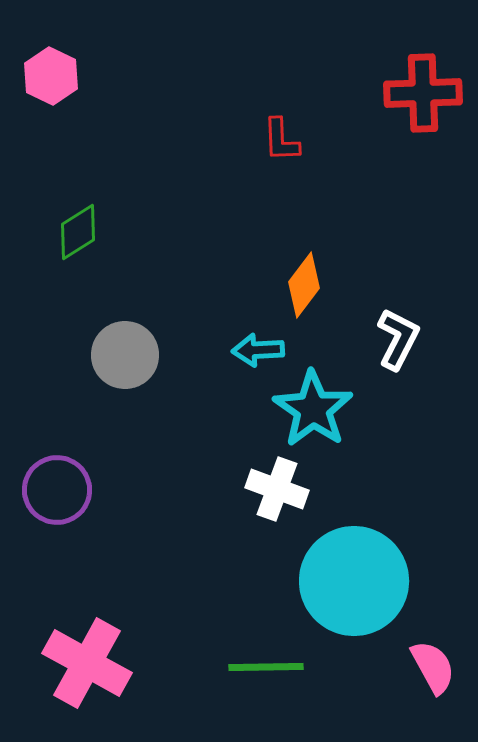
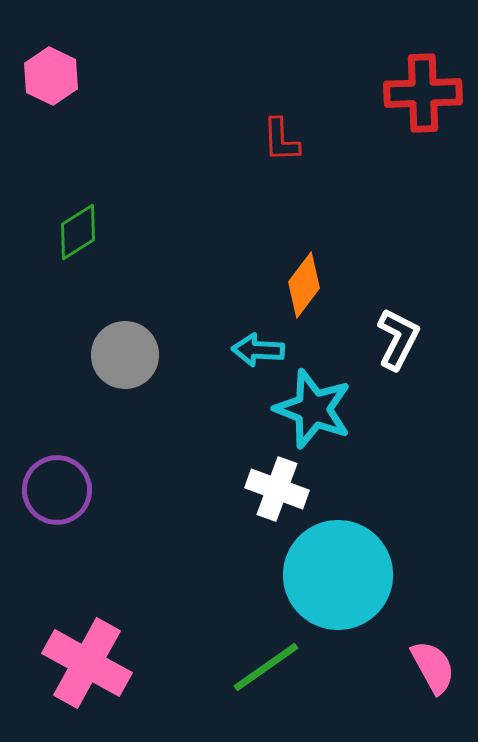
cyan arrow: rotated 6 degrees clockwise
cyan star: rotated 14 degrees counterclockwise
cyan circle: moved 16 px left, 6 px up
green line: rotated 34 degrees counterclockwise
